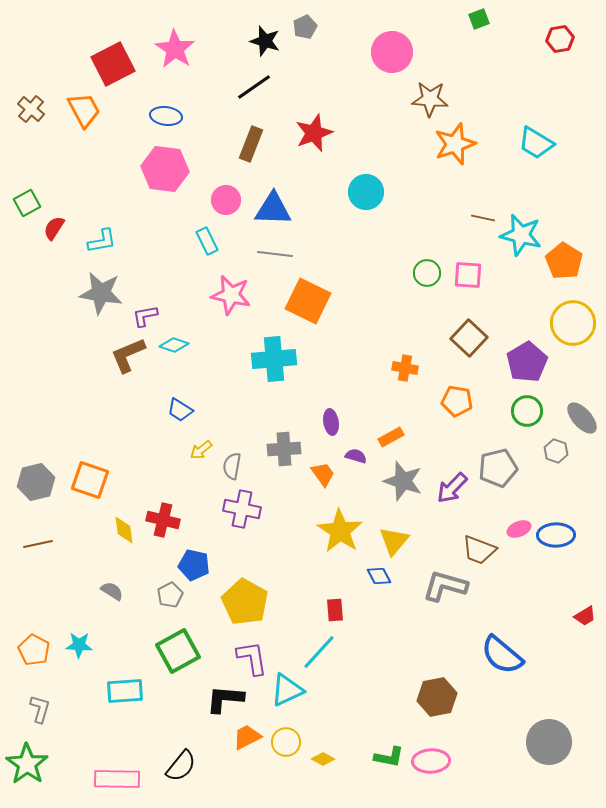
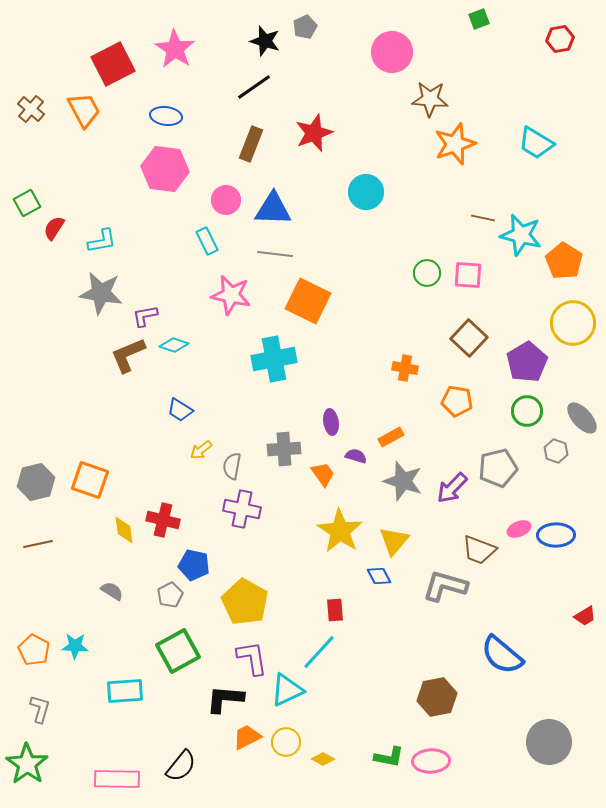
cyan cross at (274, 359): rotated 6 degrees counterclockwise
cyan star at (79, 645): moved 4 px left, 1 px down
